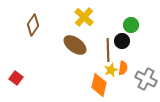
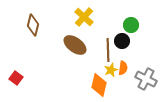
brown diamond: rotated 20 degrees counterclockwise
